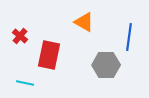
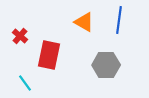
blue line: moved 10 px left, 17 px up
cyan line: rotated 42 degrees clockwise
